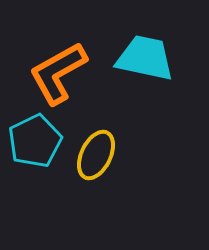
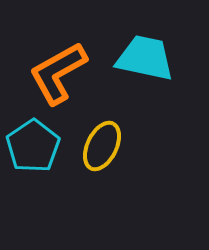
cyan pentagon: moved 2 px left, 5 px down; rotated 8 degrees counterclockwise
yellow ellipse: moved 6 px right, 9 px up
